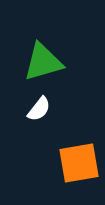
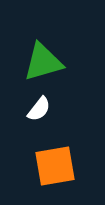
orange square: moved 24 px left, 3 px down
